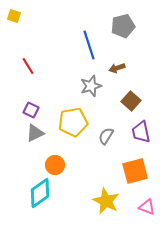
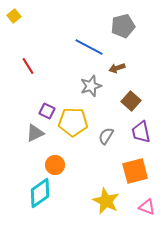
yellow square: rotated 32 degrees clockwise
blue line: moved 2 px down; rotated 44 degrees counterclockwise
purple square: moved 16 px right, 1 px down
yellow pentagon: rotated 12 degrees clockwise
